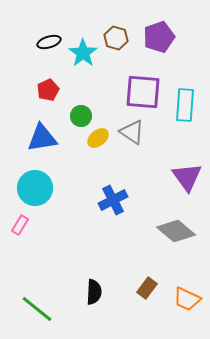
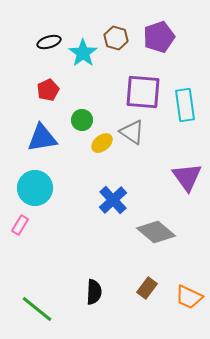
cyan rectangle: rotated 12 degrees counterclockwise
green circle: moved 1 px right, 4 px down
yellow ellipse: moved 4 px right, 5 px down
blue cross: rotated 16 degrees counterclockwise
gray diamond: moved 20 px left, 1 px down
orange trapezoid: moved 2 px right, 2 px up
